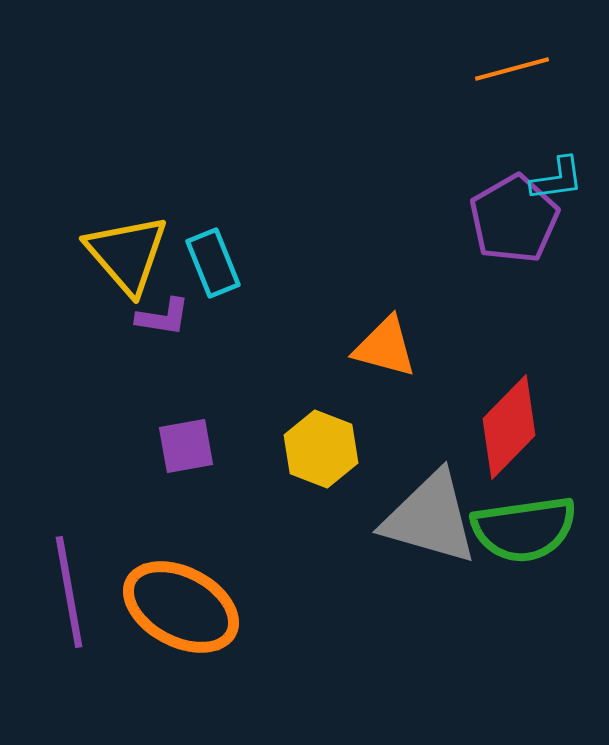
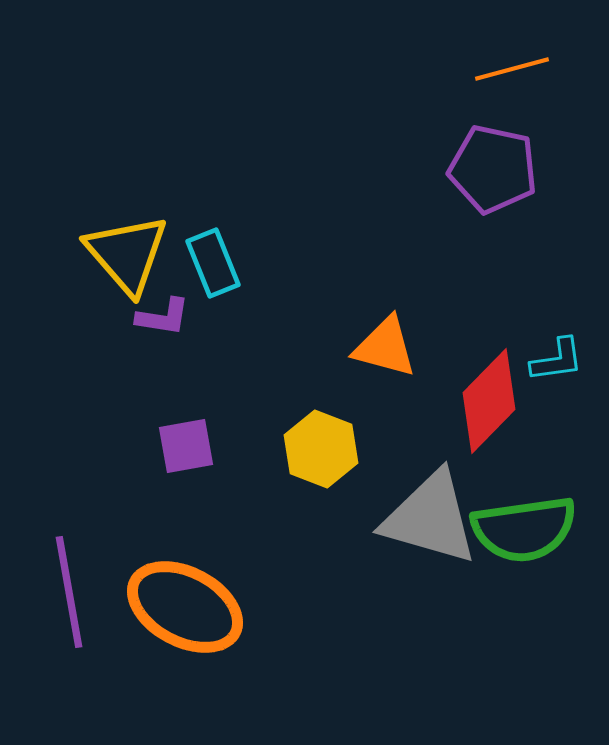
cyan L-shape: moved 181 px down
purple pentagon: moved 21 px left, 50 px up; rotated 30 degrees counterclockwise
red diamond: moved 20 px left, 26 px up
orange ellipse: moved 4 px right
